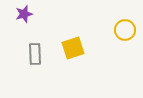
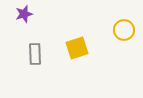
yellow circle: moved 1 px left
yellow square: moved 4 px right
